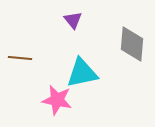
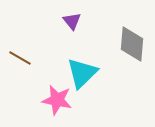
purple triangle: moved 1 px left, 1 px down
brown line: rotated 25 degrees clockwise
cyan triangle: rotated 32 degrees counterclockwise
